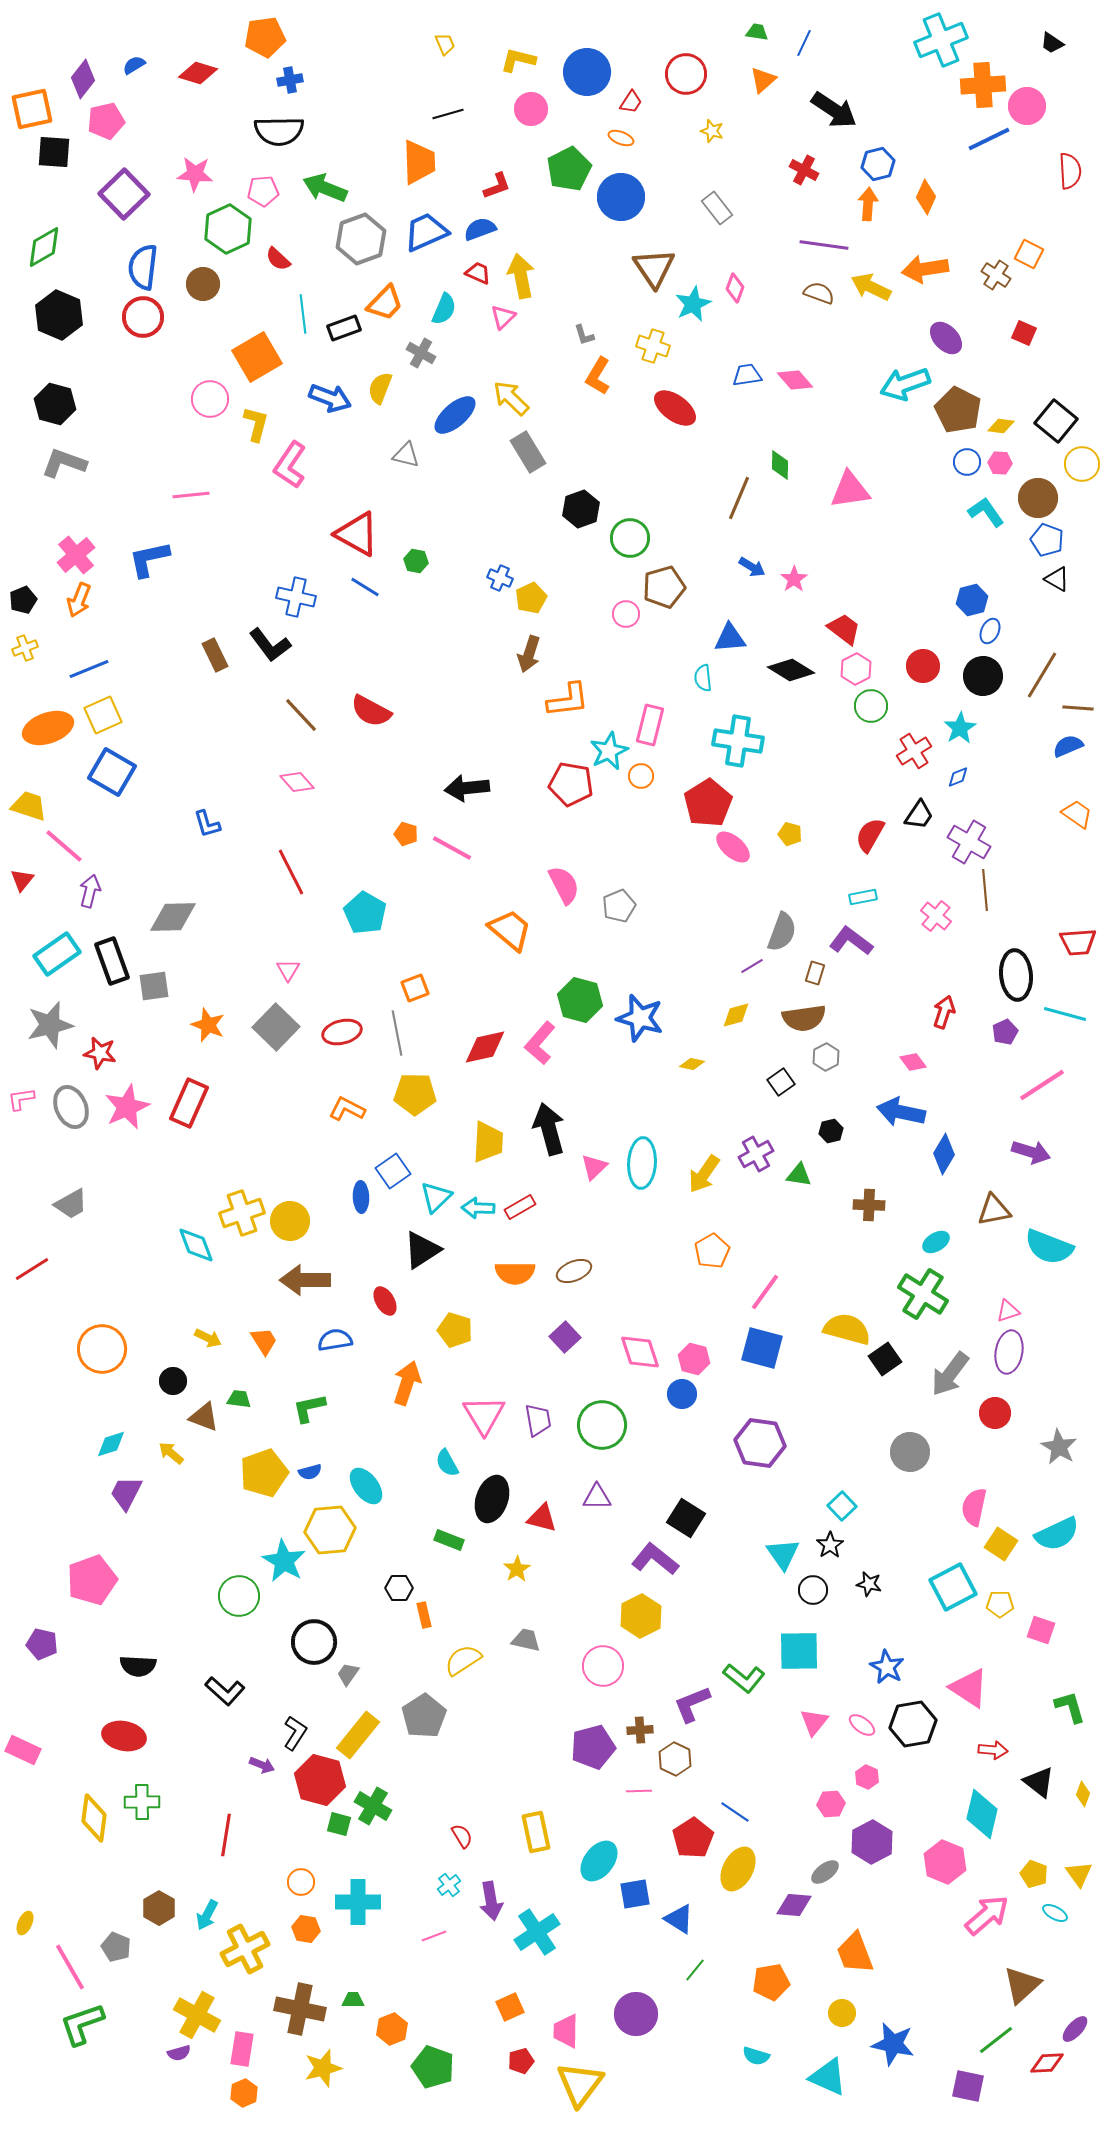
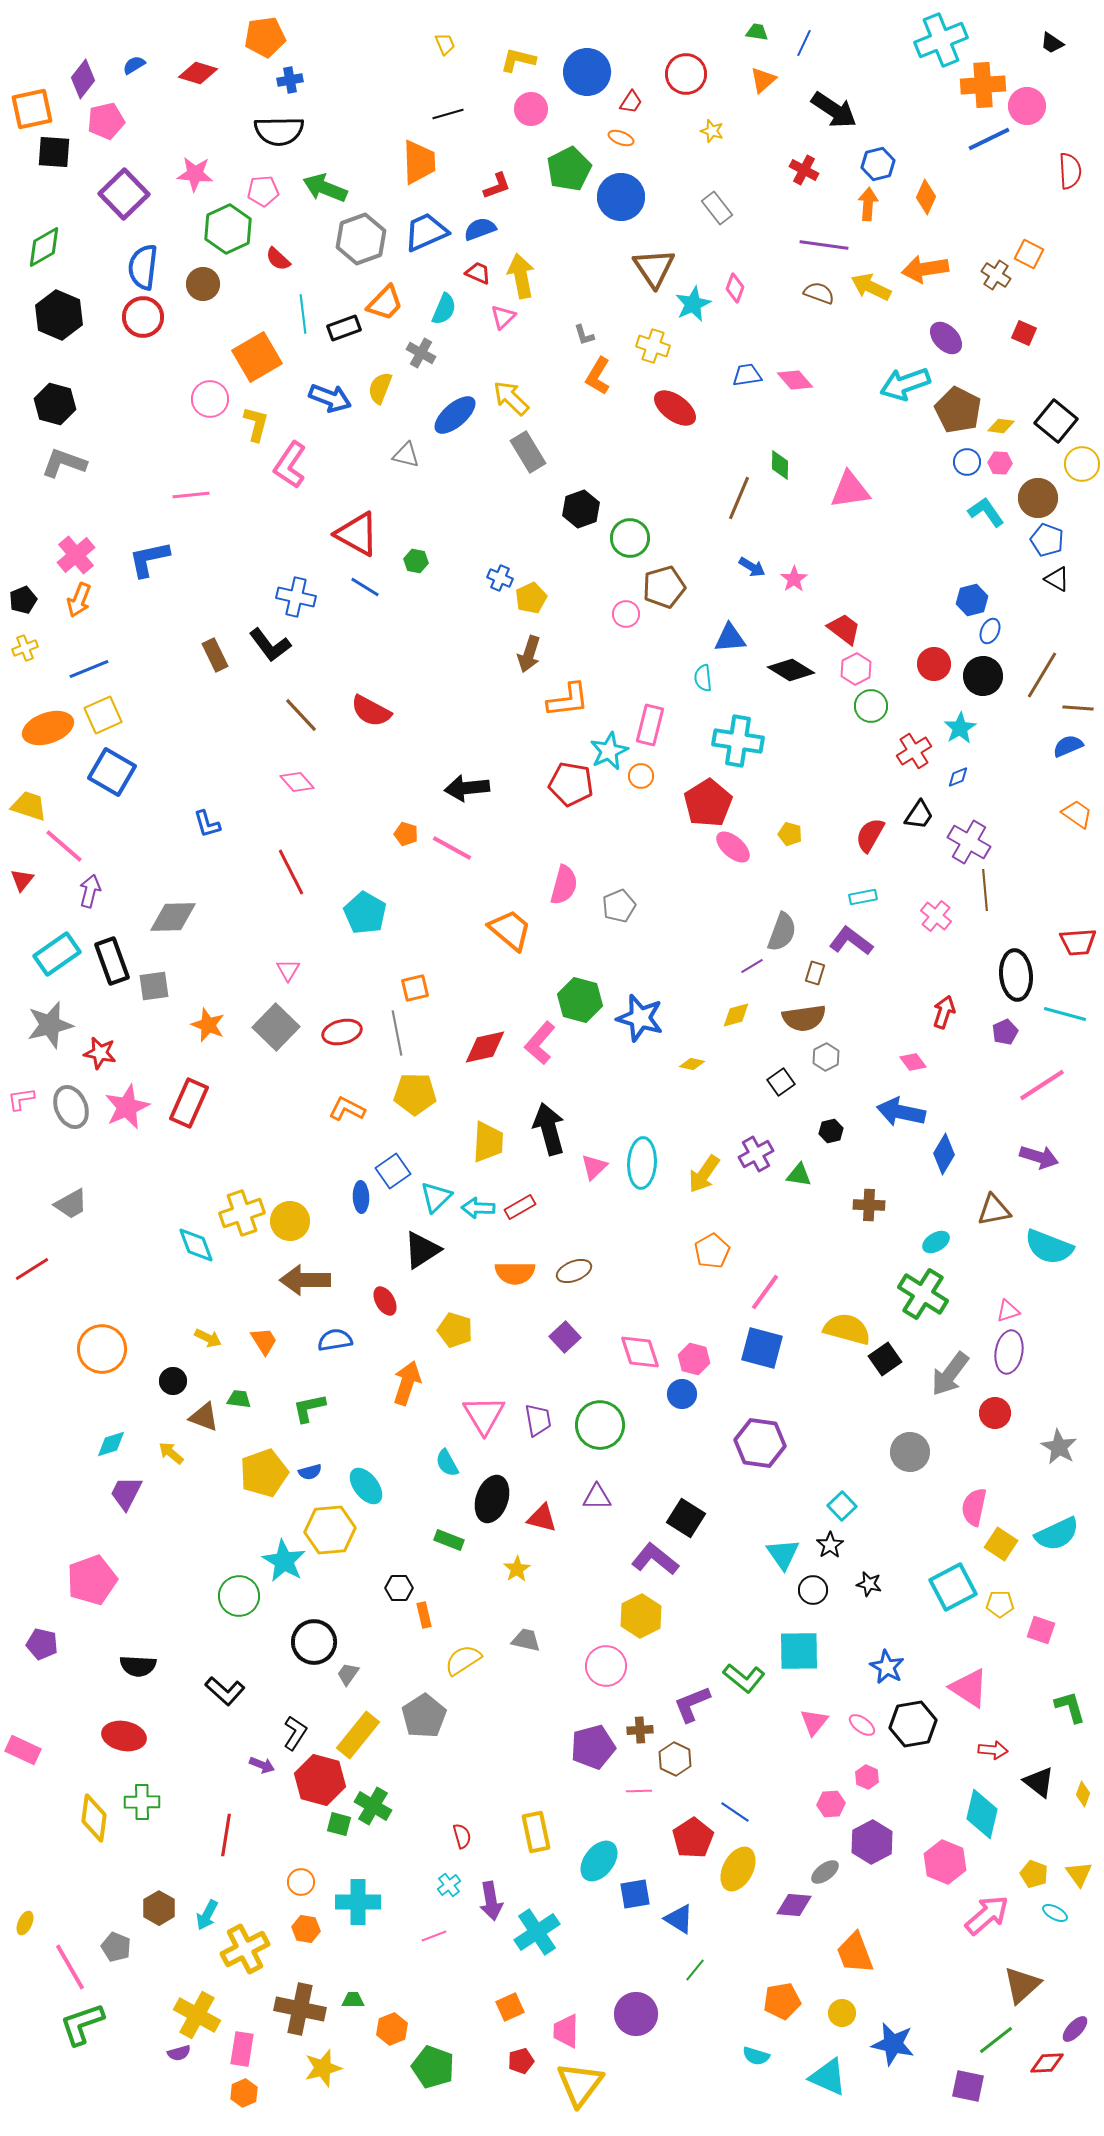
red circle at (923, 666): moved 11 px right, 2 px up
pink semicircle at (564, 885): rotated 42 degrees clockwise
orange square at (415, 988): rotated 8 degrees clockwise
purple arrow at (1031, 1152): moved 8 px right, 5 px down
green circle at (602, 1425): moved 2 px left
pink circle at (603, 1666): moved 3 px right
red semicircle at (462, 1836): rotated 15 degrees clockwise
orange pentagon at (771, 1982): moved 11 px right, 19 px down
